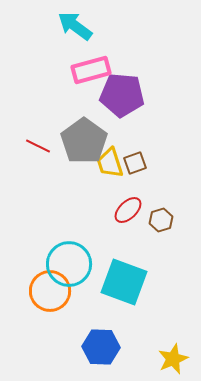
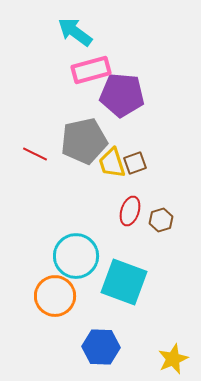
cyan arrow: moved 6 px down
gray pentagon: rotated 24 degrees clockwise
red line: moved 3 px left, 8 px down
yellow trapezoid: moved 2 px right
red ellipse: moved 2 px right, 1 px down; rotated 28 degrees counterclockwise
cyan circle: moved 7 px right, 8 px up
orange circle: moved 5 px right, 5 px down
